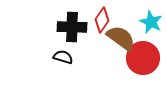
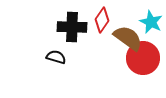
brown semicircle: moved 7 px right
black semicircle: moved 7 px left
